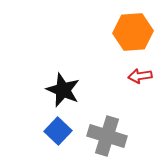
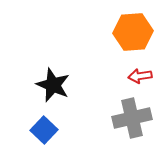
black star: moved 10 px left, 5 px up
blue square: moved 14 px left, 1 px up
gray cross: moved 25 px right, 18 px up; rotated 30 degrees counterclockwise
